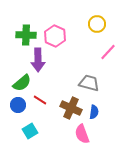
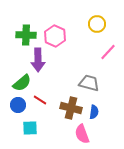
brown cross: rotated 10 degrees counterclockwise
cyan square: moved 3 px up; rotated 28 degrees clockwise
